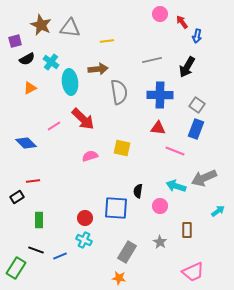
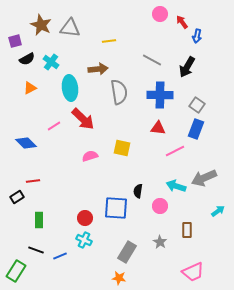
yellow line at (107, 41): moved 2 px right
gray line at (152, 60): rotated 42 degrees clockwise
cyan ellipse at (70, 82): moved 6 px down
pink line at (175, 151): rotated 48 degrees counterclockwise
green rectangle at (16, 268): moved 3 px down
